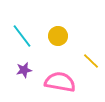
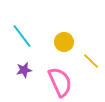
yellow circle: moved 6 px right, 6 px down
pink semicircle: rotated 56 degrees clockwise
